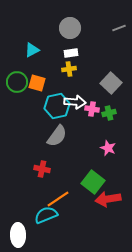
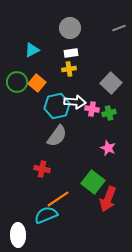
orange square: rotated 24 degrees clockwise
red arrow: rotated 60 degrees counterclockwise
